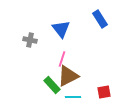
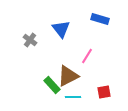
blue rectangle: rotated 42 degrees counterclockwise
gray cross: rotated 24 degrees clockwise
pink line: moved 25 px right, 3 px up; rotated 14 degrees clockwise
